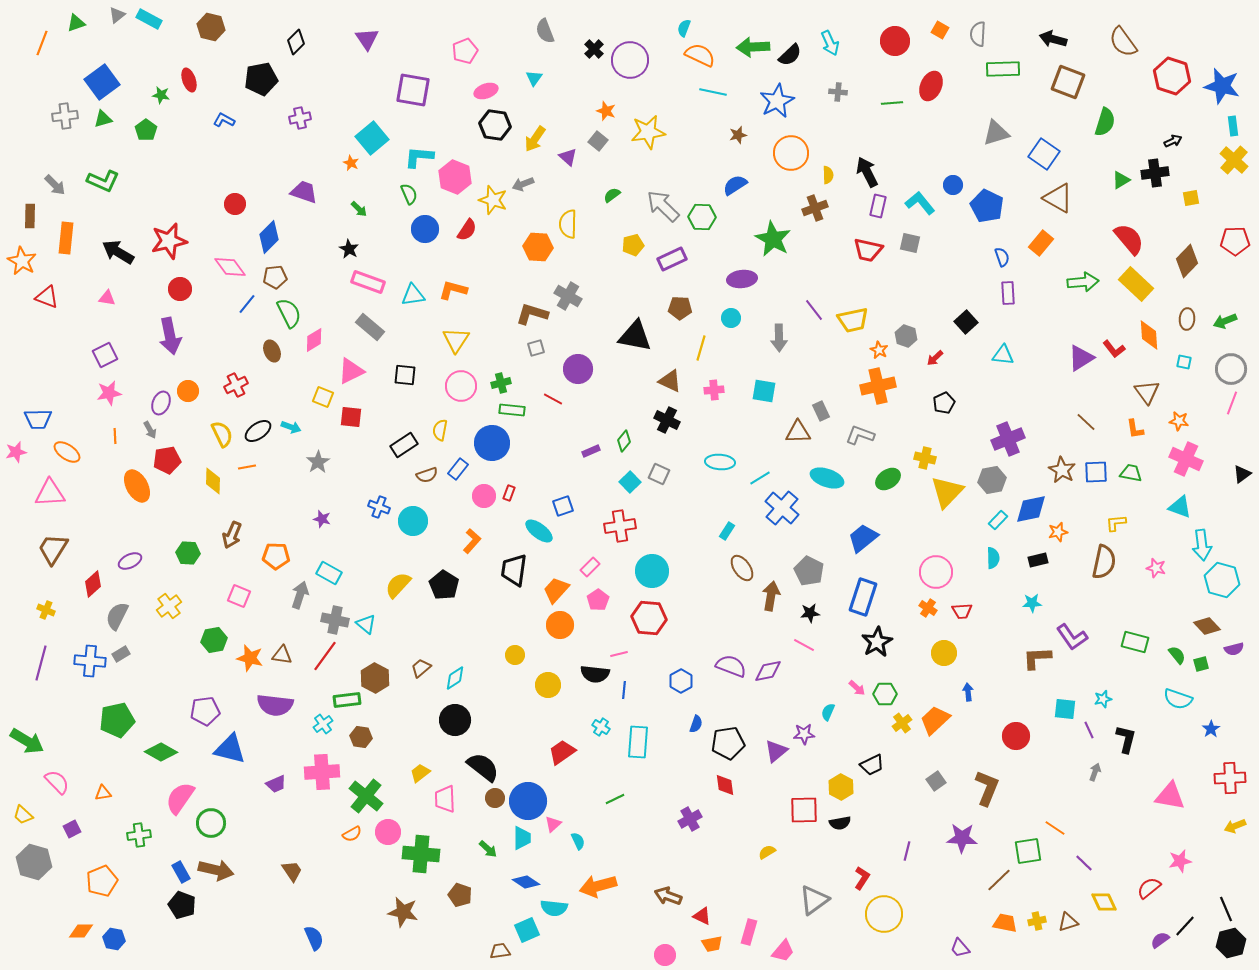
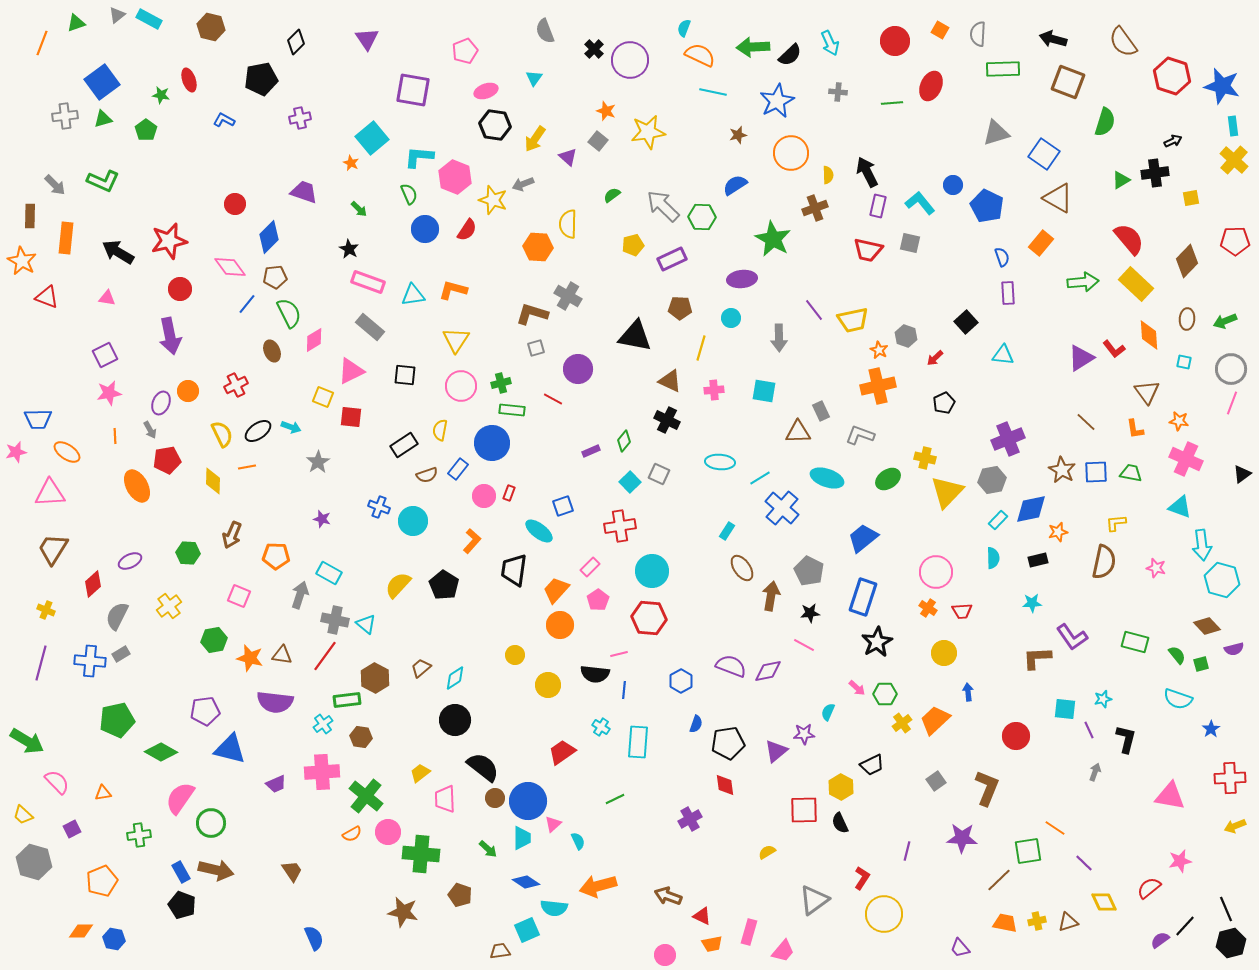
purple semicircle at (275, 705): moved 3 px up
black semicircle at (840, 823): rotated 75 degrees clockwise
